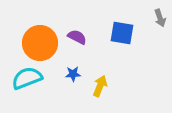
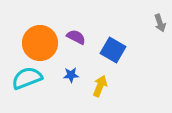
gray arrow: moved 5 px down
blue square: moved 9 px left, 17 px down; rotated 20 degrees clockwise
purple semicircle: moved 1 px left
blue star: moved 2 px left, 1 px down
